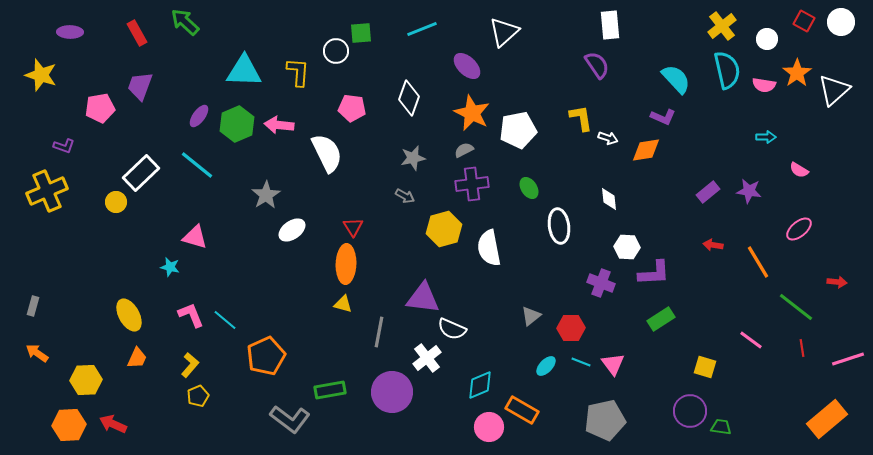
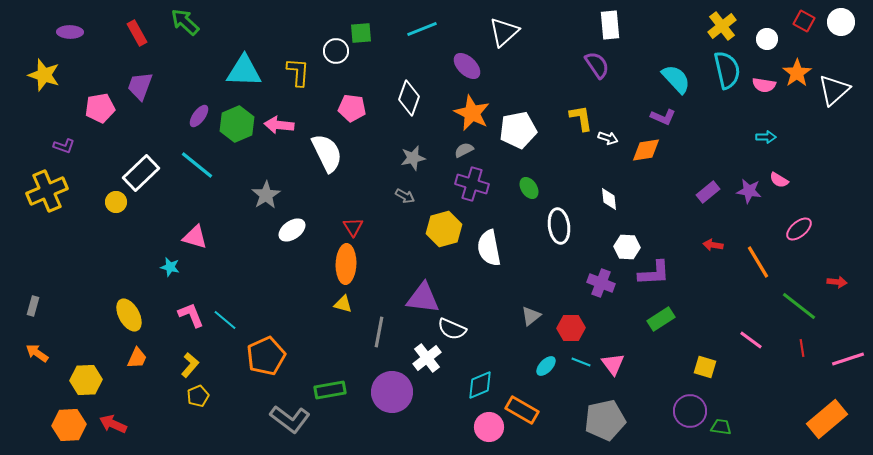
yellow star at (41, 75): moved 3 px right
pink semicircle at (799, 170): moved 20 px left, 10 px down
purple cross at (472, 184): rotated 24 degrees clockwise
green line at (796, 307): moved 3 px right, 1 px up
